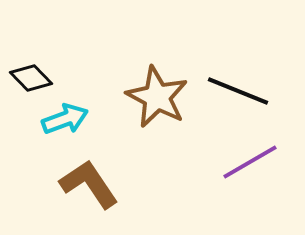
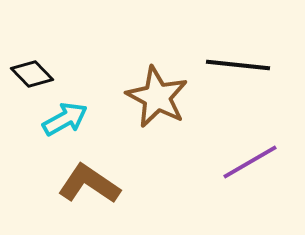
black diamond: moved 1 px right, 4 px up
black line: moved 26 px up; rotated 16 degrees counterclockwise
cyan arrow: rotated 9 degrees counterclockwise
brown L-shape: rotated 22 degrees counterclockwise
